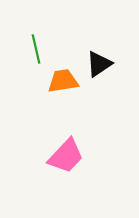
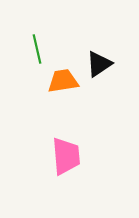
green line: moved 1 px right
pink trapezoid: rotated 48 degrees counterclockwise
